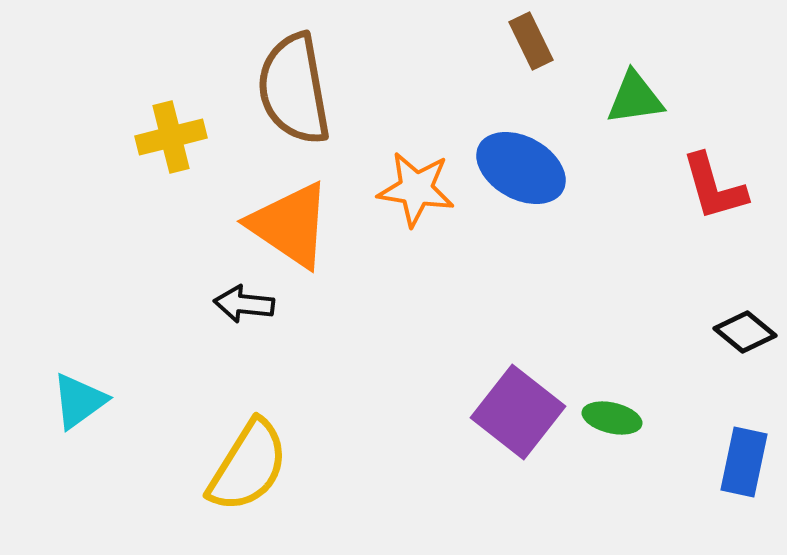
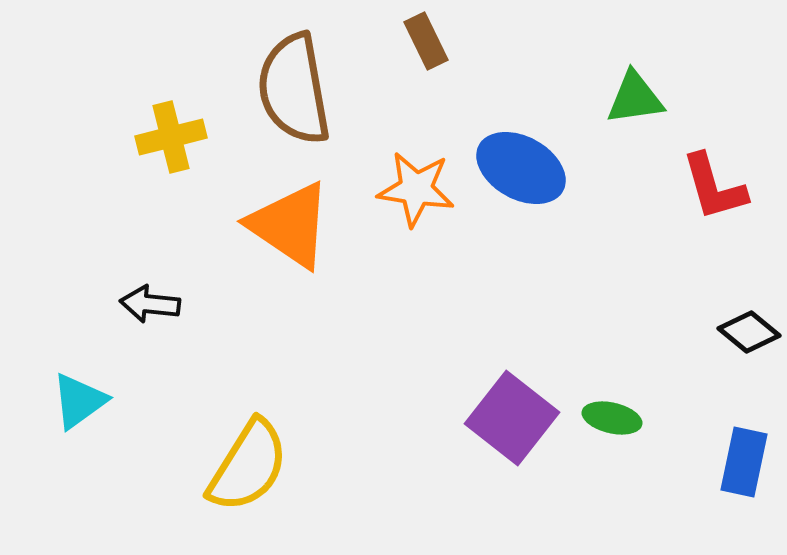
brown rectangle: moved 105 px left
black arrow: moved 94 px left
black diamond: moved 4 px right
purple square: moved 6 px left, 6 px down
